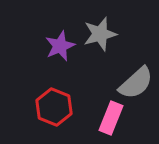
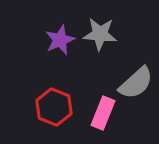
gray star: rotated 20 degrees clockwise
purple star: moved 6 px up
pink rectangle: moved 8 px left, 5 px up
